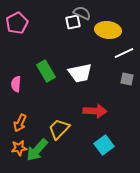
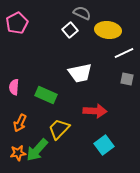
white square: moved 3 px left, 8 px down; rotated 28 degrees counterclockwise
green rectangle: moved 24 px down; rotated 35 degrees counterclockwise
pink semicircle: moved 2 px left, 3 px down
orange star: moved 1 px left, 5 px down
